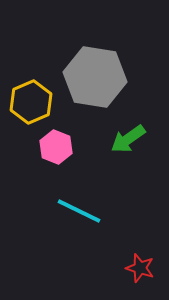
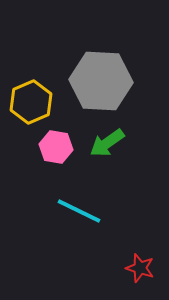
gray hexagon: moved 6 px right, 4 px down; rotated 6 degrees counterclockwise
green arrow: moved 21 px left, 4 px down
pink hexagon: rotated 12 degrees counterclockwise
